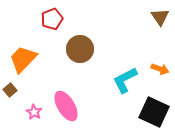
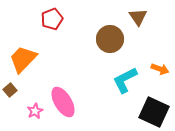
brown triangle: moved 22 px left
brown circle: moved 30 px right, 10 px up
pink ellipse: moved 3 px left, 4 px up
pink star: moved 1 px right, 1 px up; rotated 14 degrees clockwise
